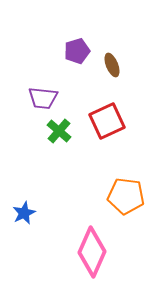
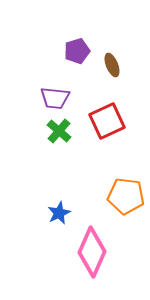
purple trapezoid: moved 12 px right
blue star: moved 35 px right
